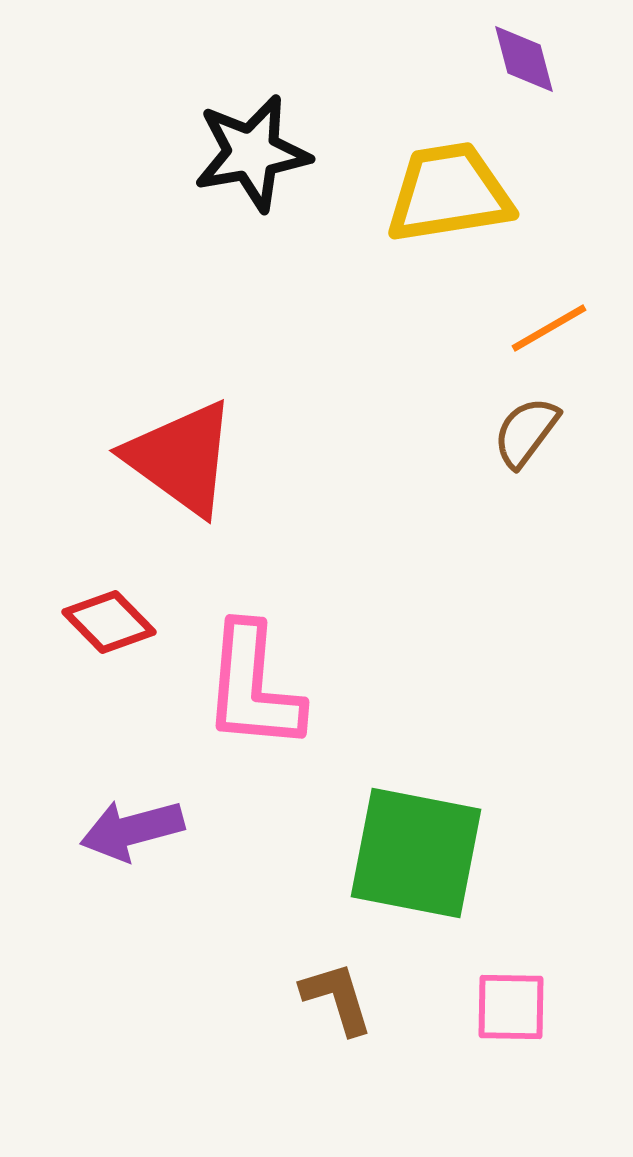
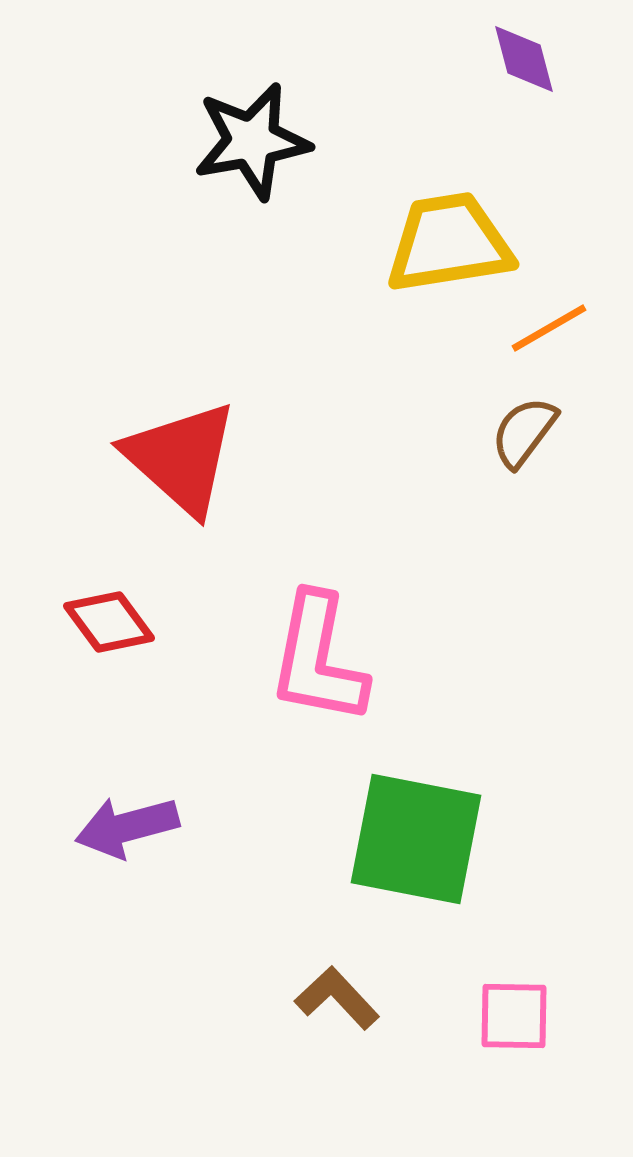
black star: moved 12 px up
yellow trapezoid: moved 50 px down
brown semicircle: moved 2 px left
red triangle: rotated 6 degrees clockwise
red diamond: rotated 8 degrees clockwise
pink L-shape: moved 65 px right, 28 px up; rotated 6 degrees clockwise
purple arrow: moved 5 px left, 3 px up
green square: moved 14 px up
brown L-shape: rotated 26 degrees counterclockwise
pink square: moved 3 px right, 9 px down
